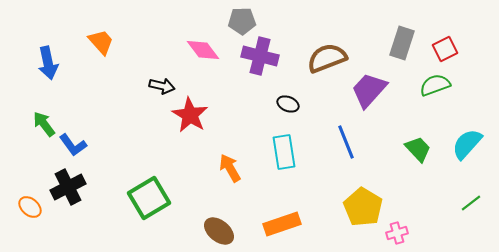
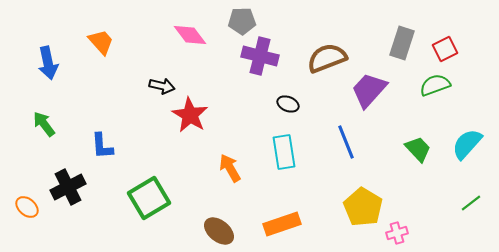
pink diamond: moved 13 px left, 15 px up
blue L-shape: moved 29 px right, 1 px down; rotated 32 degrees clockwise
orange ellipse: moved 3 px left
